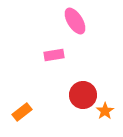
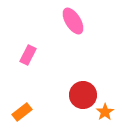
pink ellipse: moved 2 px left
pink rectangle: moved 26 px left; rotated 54 degrees counterclockwise
orange star: moved 1 px down
